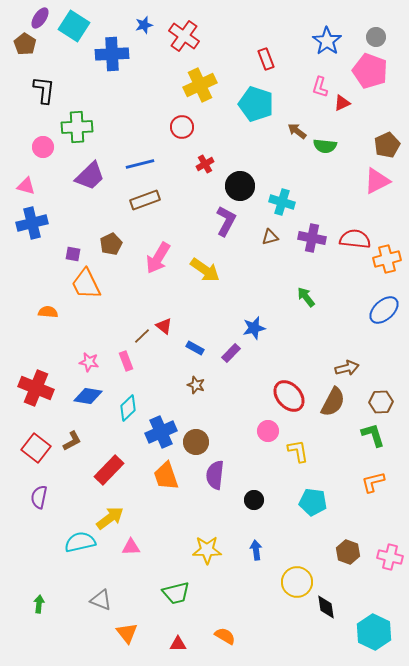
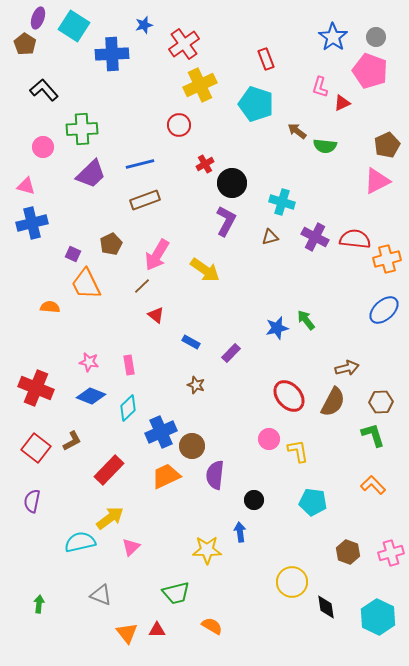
purple ellipse at (40, 18): moved 2 px left; rotated 15 degrees counterclockwise
red cross at (184, 36): moved 8 px down; rotated 20 degrees clockwise
blue star at (327, 41): moved 6 px right, 4 px up
black L-shape at (44, 90): rotated 48 degrees counterclockwise
green cross at (77, 127): moved 5 px right, 2 px down
red circle at (182, 127): moved 3 px left, 2 px up
purple trapezoid at (90, 176): moved 1 px right, 2 px up
black circle at (240, 186): moved 8 px left, 3 px up
purple cross at (312, 238): moved 3 px right, 1 px up; rotated 16 degrees clockwise
purple square at (73, 254): rotated 14 degrees clockwise
pink arrow at (158, 258): moved 1 px left, 3 px up
green arrow at (306, 297): moved 23 px down
orange semicircle at (48, 312): moved 2 px right, 5 px up
red triangle at (164, 326): moved 8 px left, 11 px up
blue star at (254, 328): moved 23 px right
brown line at (142, 336): moved 50 px up
blue rectangle at (195, 348): moved 4 px left, 6 px up
pink rectangle at (126, 361): moved 3 px right, 4 px down; rotated 12 degrees clockwise
blue diamond at (88, 396): moved 3 px right; rotated 12 degrees clockwise
pink circle at (268, 431): moved 1 px right, 8 px down
brown circle at (196, 442): moved 4 px left, 4 px down
orange trapezoid at (166, 476): rotated 84 degrees clockwise
orange L-shape at (373, 482): moved 3 px down; rotated 60 degrees clockwise
purple semicircle at (39, 497): moved 7 px left, 4 px down
pink triangle at (131, 547): rotated 42 degrees counterclockwise
blue arrow at (256, 550): moved 16 px left, 18 px up
pink cross at (390, 557): moved 1 px right, 4 px up; rotated 30 degrees counterclockwise
yellow circle at (297, 582): moved 5 px left
gray triangle at (101, 600): moved 5 px up
cyan hexagon at (374, 632): moved 4 px right, 15 px up
orange semicircle at (225, 636): moved 13 px left, 10 px up
red triangle at (178, 644): moved 21 px left, 14 px up
